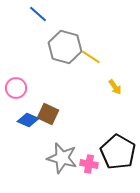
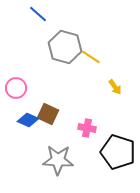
black pentagon: rotated 12 degrees counterclockwise
gray star: moved 4 px left, 2 px down; rotated 12 degrees counterclockwise
pink cross: moved 2 px left, 36 px up
